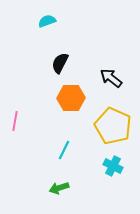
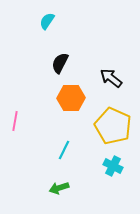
cyan semicircle: rotated 36 degrees counterclockwise
